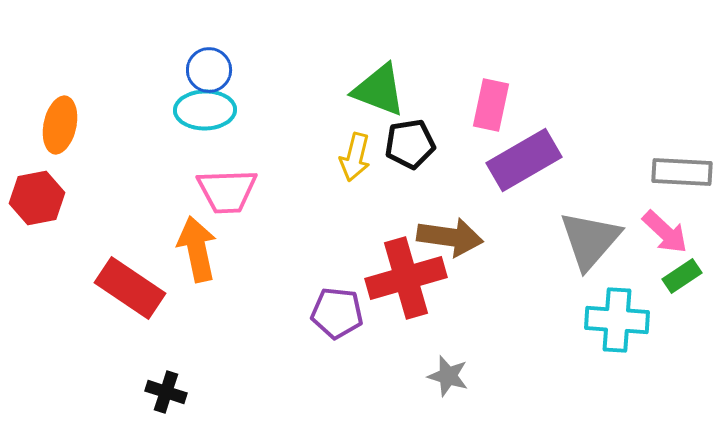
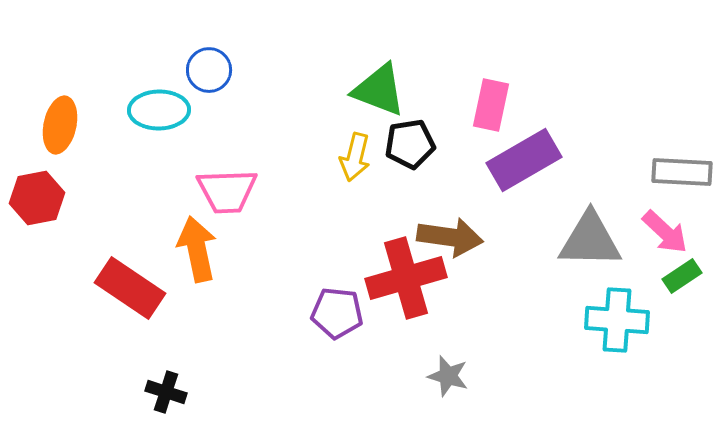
cyan ellipse: moved 46 px left
gray triangle: rotated 50 degrees clockwise
